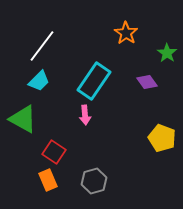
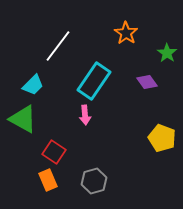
white line: moved 16 px right
cyan trapezoid: moved 6 px left, 4 px down
